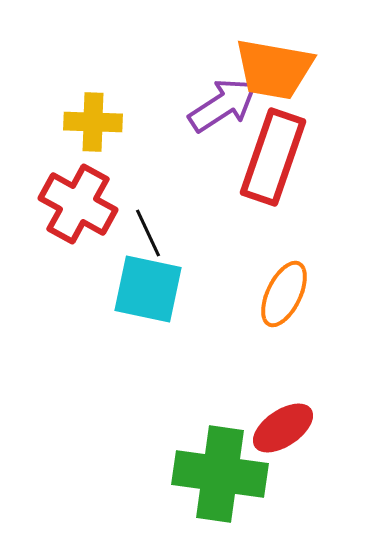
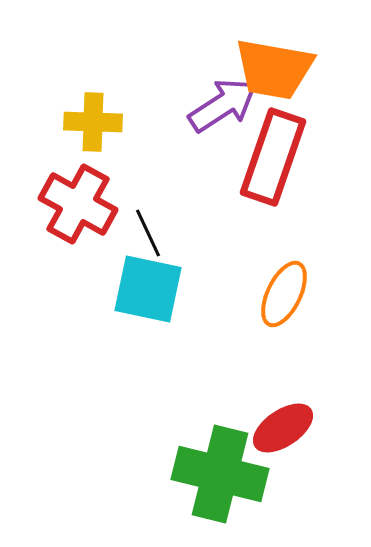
green cross: rotated 6 degrees clockwise
